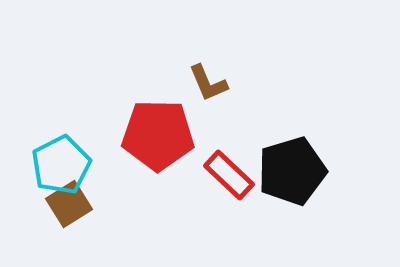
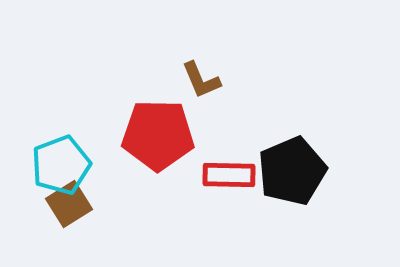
brown L-shape: moved 7 px left, 3 px up
cyan pentagon: rotated 6 degrees clockwise
black pentagon: rotated 6 degrees counterclockwise
red rectangle: rotated 42 degrees counterclockwise
